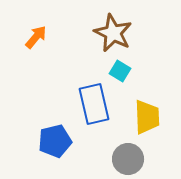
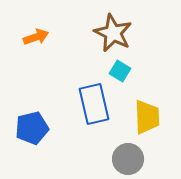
orange arrow: rotated 30 degrees clockwise
blue pentagon: moved 23 px left, 13 px up
